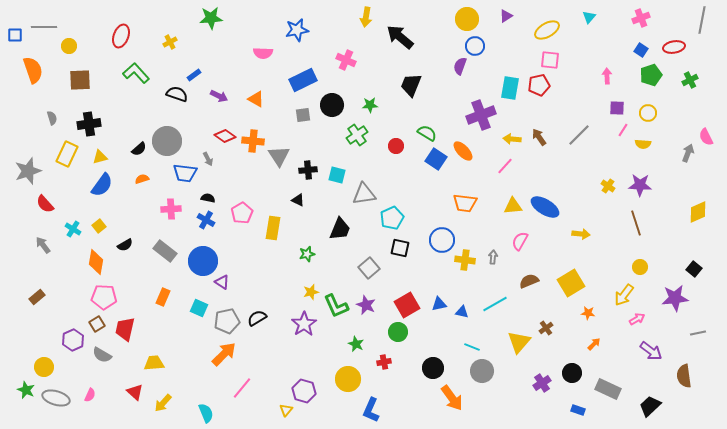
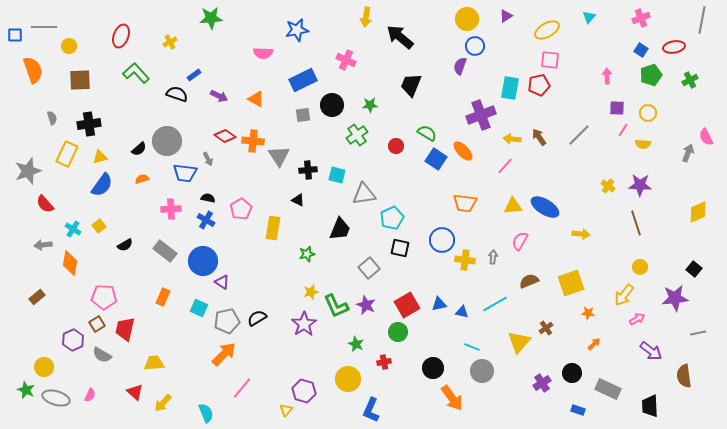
pink pentagon at (242, 213): moved 1 px left, 4 px up
gray arrow at (43, 245): rotated 60 degrees counterclockwise
orange diamond at (96, 262): moved 26 px left, 1 px down
yellow square at (571, 283): rotated 12 degrees clockwise
black trapezoid at (650, 406): rotated 50 degrees counterclockwise
